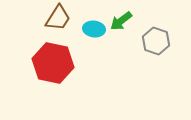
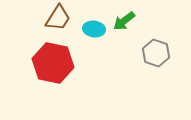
green arrow: moved 3 px right
gray hexagon: moved 12 px down
